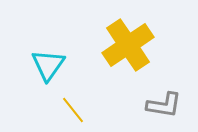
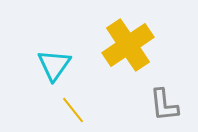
cyan triangle: moved 6 px right
gray L-shape: rotated 75 degrees clockwise
